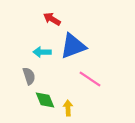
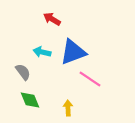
blue triangle: moved 6 px down
cyan arrow: rotated 12 degrees clockwise
gray semicircle: moved 6 px left, 4 px up; rotated 18 degrees counterclockwise
green diamond: moved 15 px left
